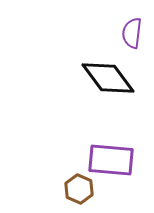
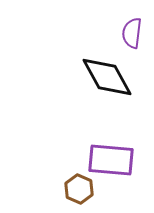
black diamond: moved 1 px left, 1 px up; rotated 8 degrees clockwise
